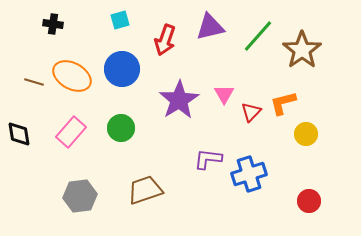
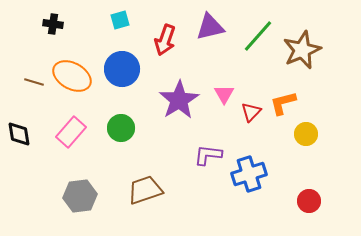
brown star: rotated 12 degrees clockwise
purple L-shape: moved 4 px up
